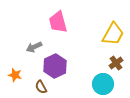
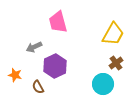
brown semicircle: moved 3 px left
